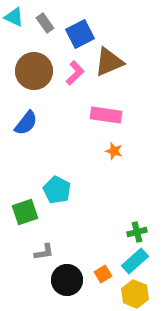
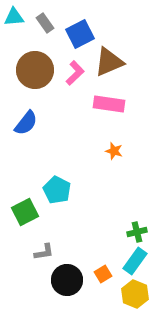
cyan triangle: rotated 30 degrees counterclockwise
brown circle: moved 1 px right, 1 px up
pink rectangle: moved 3 px right, 11 px up
green square: rotated 8 degrees counterclockwise
cyan rectangle: rotated 12 degrees counterclockwise
